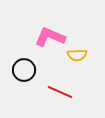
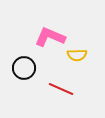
black circle: moved 2 px up
red line: moved 1 px right, 3 px up
